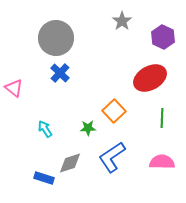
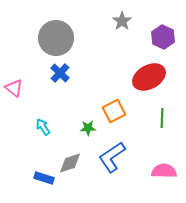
red ellipse: moved 1 px left, 1 px up
orange square: rotated 15 degrees clockwise
cyan arrow: moved 2 px left, 2 px up
pink semicircle: moved 2 px right, 9 px down
